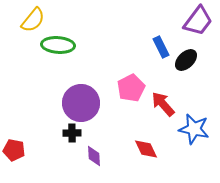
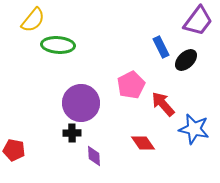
pink pentagon: moved 3 px up
red diamond: moved 3 px left, 6 px up; rotated 10 degrees counterclockwise
